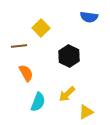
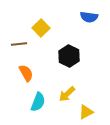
brown line: moved 2 px up
